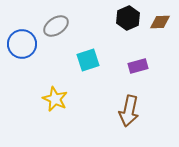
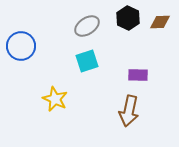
black hexagon: rotated 10 degrees counterclockwise
gray ellipse: moved 31 px right
blue circle: moved 1 px left, 2 px down
cyan square: moved 1 px left, 1 px down
purple rectangle: moved 9 px down; rotated 18 degrees clockwise
